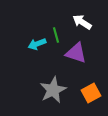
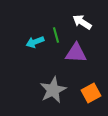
cyan arrow: moved 2 px left, 2 px up
purple triangle: rotated 15 degrees counterclockwise
